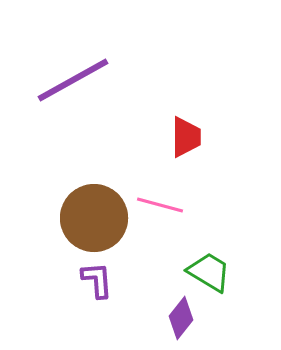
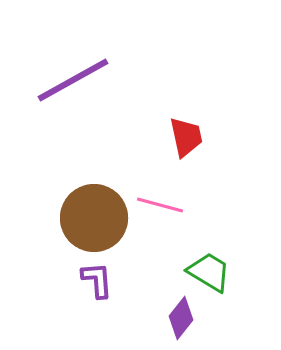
red trapezoid: rotated 12 degrees counterclockwise
